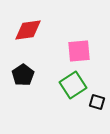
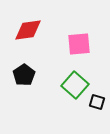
pink square: moved 7 px up
black pentagon: moved 1 px right
green square: moved 2 px right; rotated 16 degrees counterclockwise
